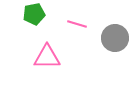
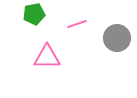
pink line: rotated 36 degrees counterclockwise
gray circle: moved 2 px right
